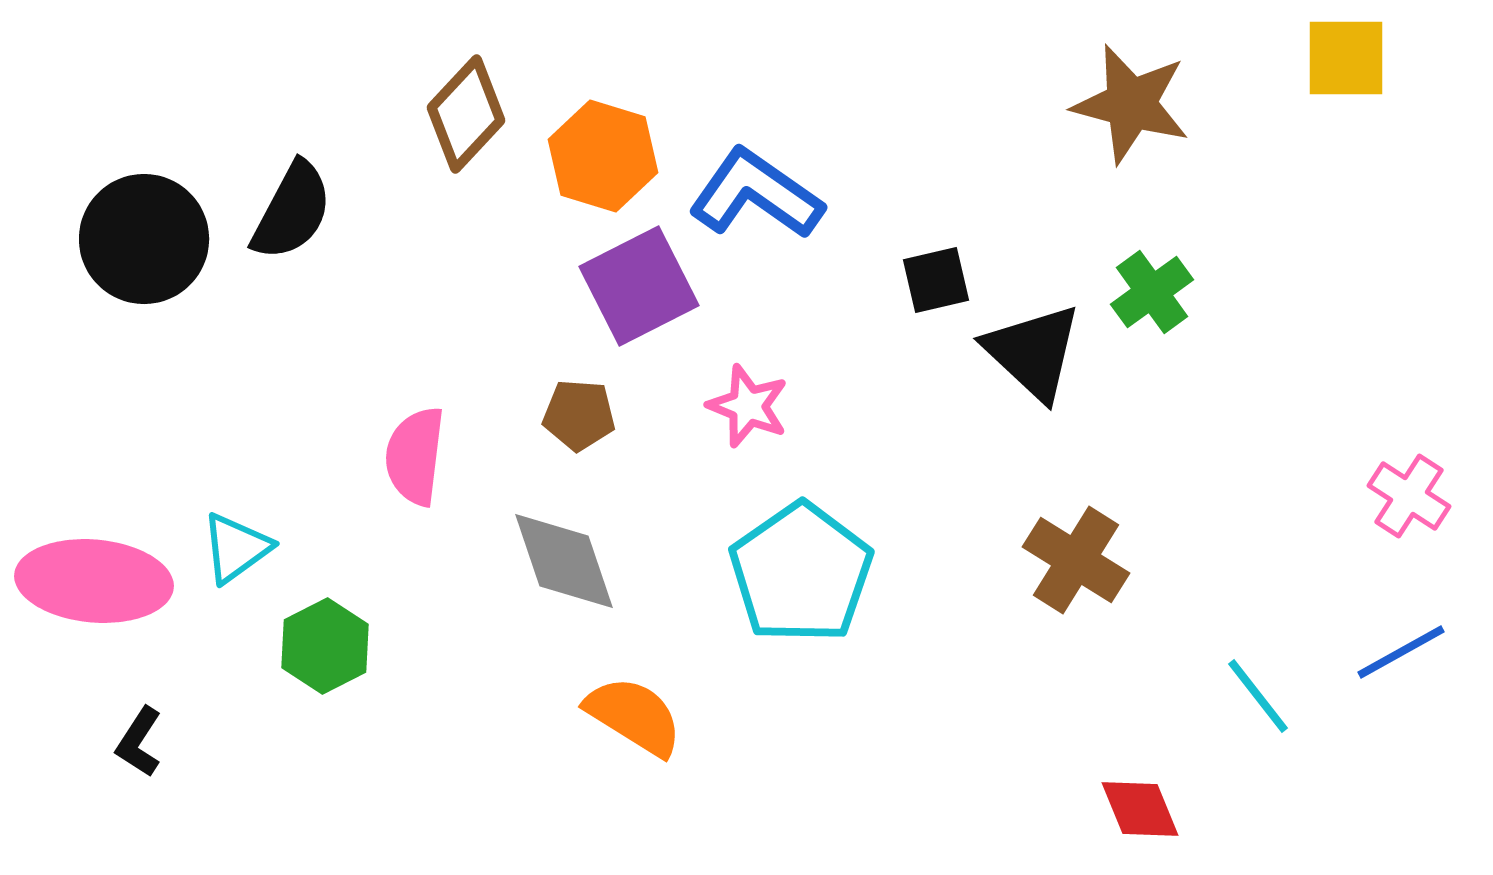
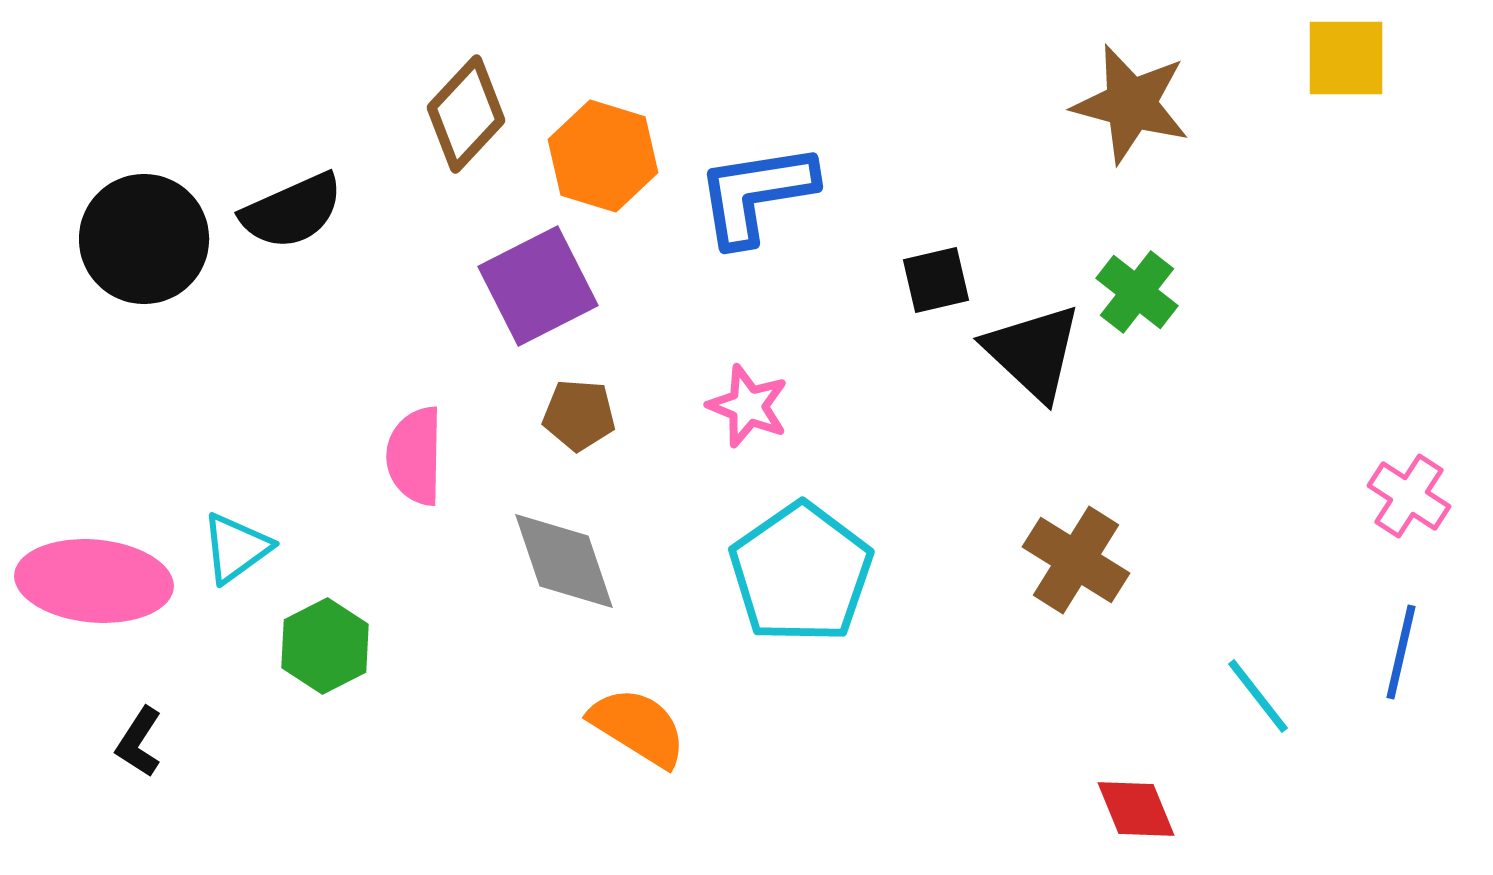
blue L-shape: rotated 44 degrees counterclockwise
black semicircle: rotated 38 degrees clockwise
purple square: moved 101 px left
green cross: moved 15 px left; rotated 16 degrees counterclockwise
pink semicircle: rotated 6 degrees counterclockwise
blue line: rotated 48 degrees counterclockwise
orange semicircle: moved 4 px right, 11 px down
red diamond: moved 4 px left
